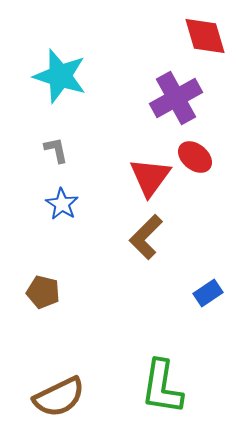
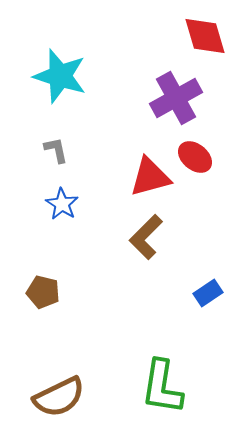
red triangle: rotated 39 degrees clockwise
